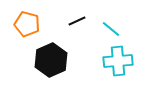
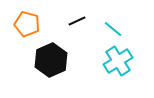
cyan line: moved 2 px right
cyan cross: rotated 28 degrees counterclockwise
